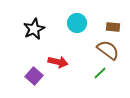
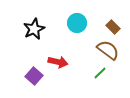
brown rectangle: rotated 40 degrees clockwise
